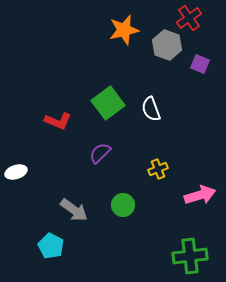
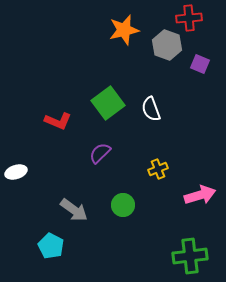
red cross: rotated 30 degrees clockwise
